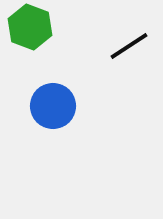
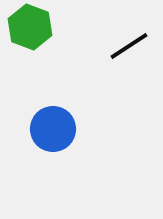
blue circle: moved 23 px down
